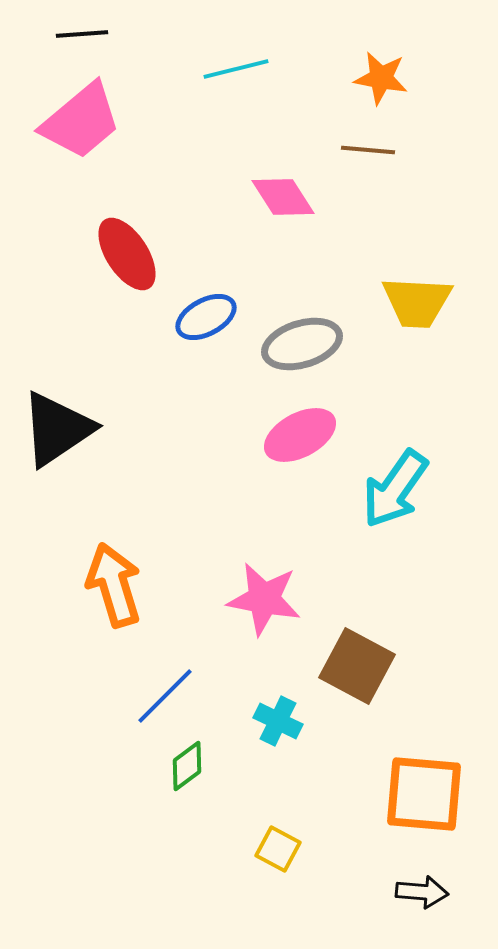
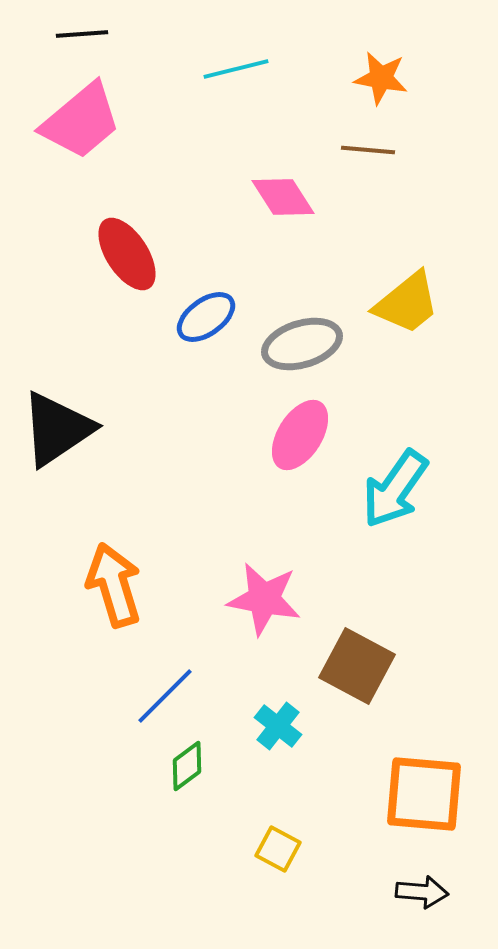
yellow trapezoid: moved 10 px left, 1 px down; rotated 42 degrees counterclockwise
blue ellipse: rotated 8 degrees counterclockwise
pink ellipse: rotated 30 degrees counterclockwise
cyan cross: moved 5 px down; rotated 12 degrees clockwise
